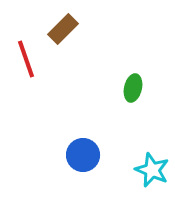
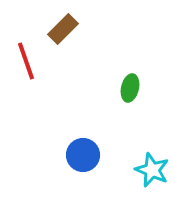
red line: moved 2 px down
green ellipse: moved 3 px left
